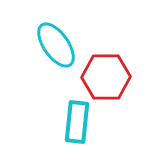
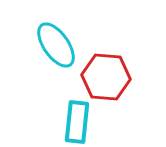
red hexagon: rotated 6 degrees clockwise
